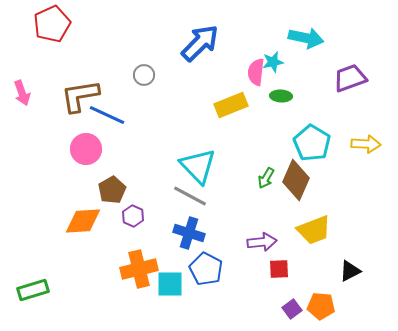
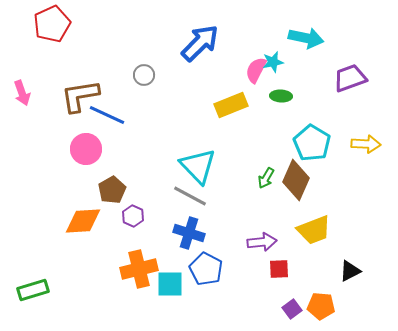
pink semicircle: moved 2 px up; rotated 20 degrees clockwise
